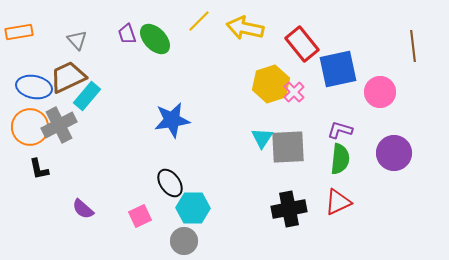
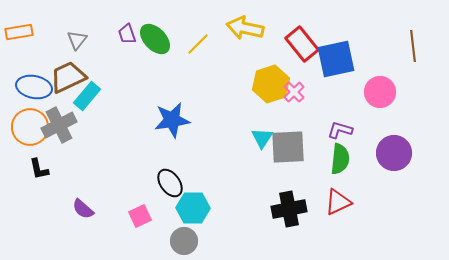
yellow line: moved 1 px left, 23 px down
gray triangle: rotated 20 degrees clockwise
blue square: moved 2 px left, 10 px up
